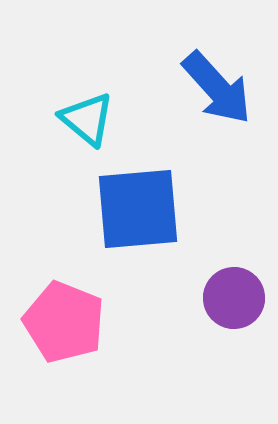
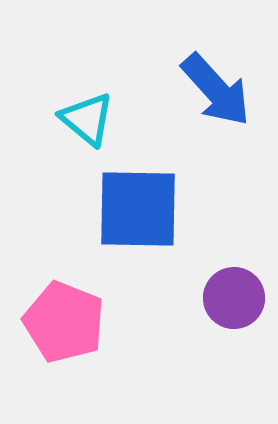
blue arrow: moved 1 px left, 2 px down
blue square: rotated 6 degrees clockwise
